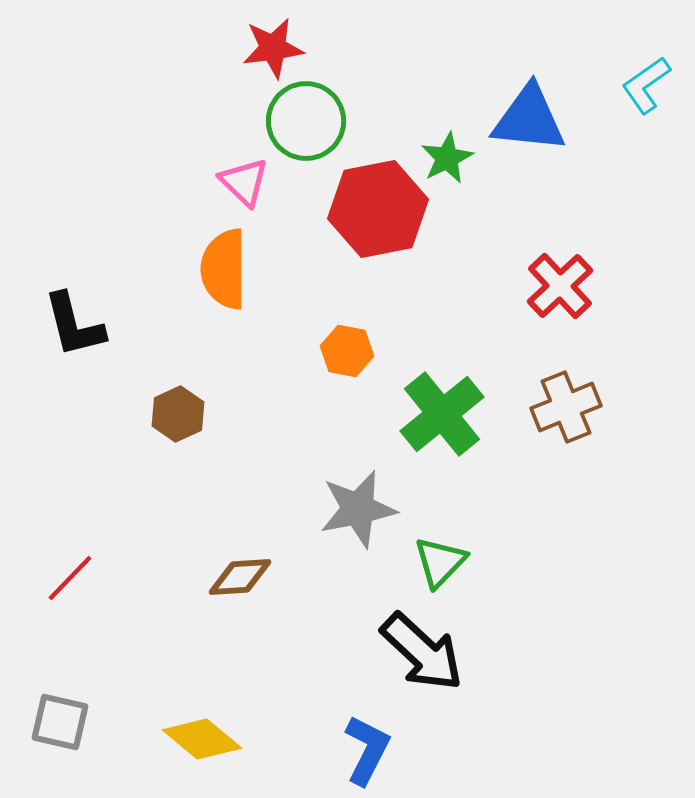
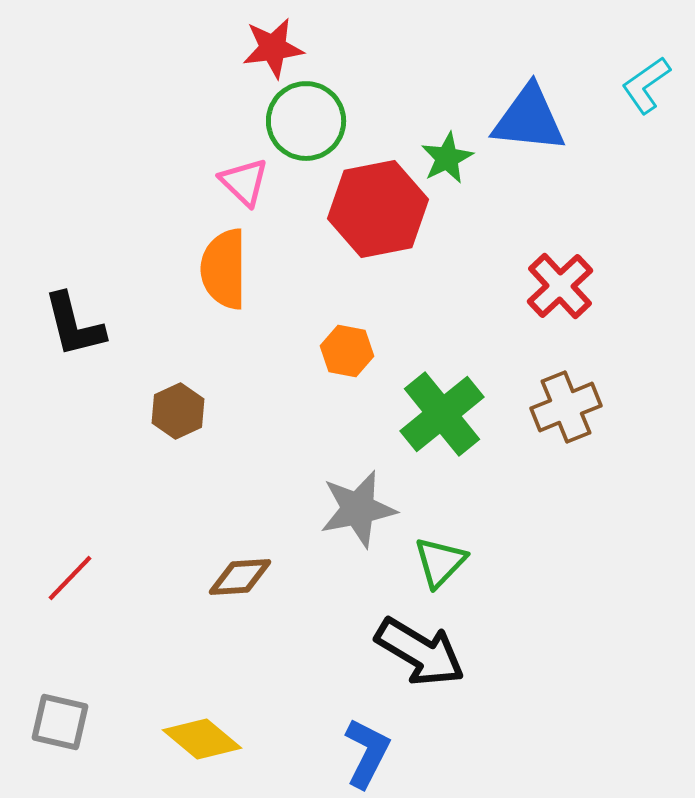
brown hexagon: moved 3 px up
black arrow: moved 2 px left; rotated 12 degrees counterclockwise
blue L-shape: moved 3 px down
